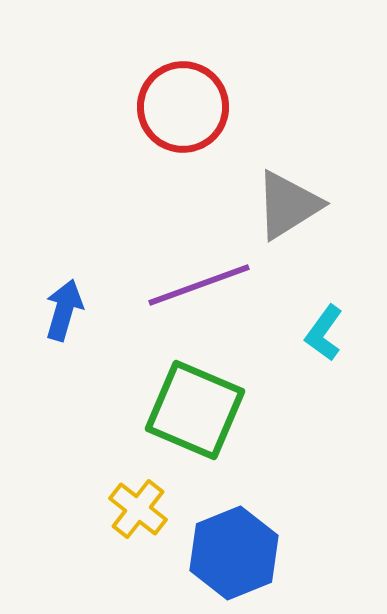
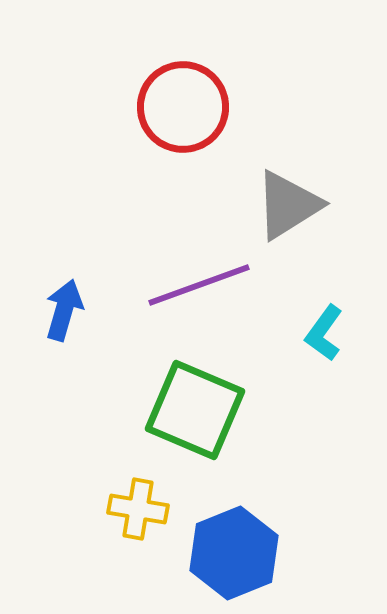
yellow cross: rotated 28 degrees counterclockwise
